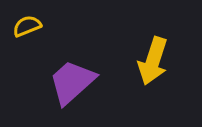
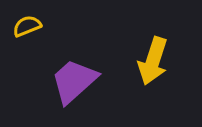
purple trapezoid: moved 2 px right, 1 px up
